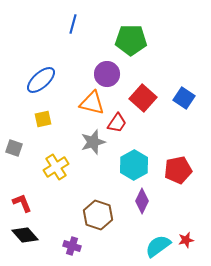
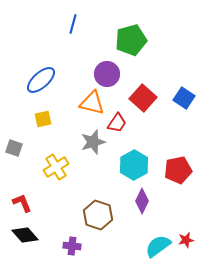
green pentagon: rotated 16 degrees counterclockwise
purple cross: rotated 12 degrees counterclockwise
